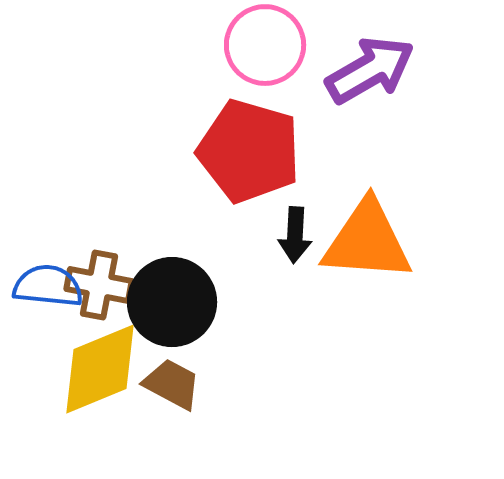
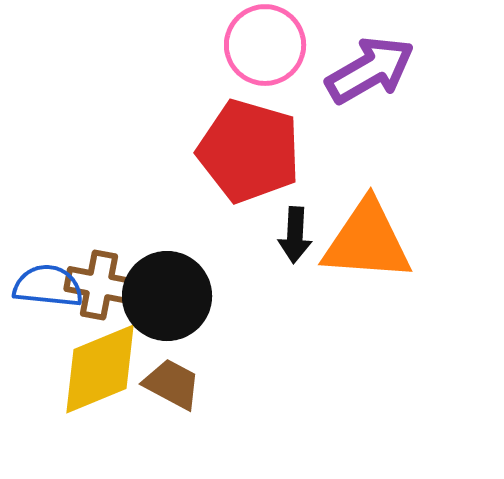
black circle: moved 5 px left, 6 px up
